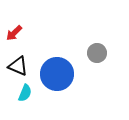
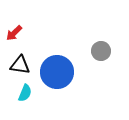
gray circle: moved 4 px right, 2 px up
black triangle: moved 2 px right, 1 px up; rotated 15 degrees counterclockwise
blue circle: moved 2 px up
